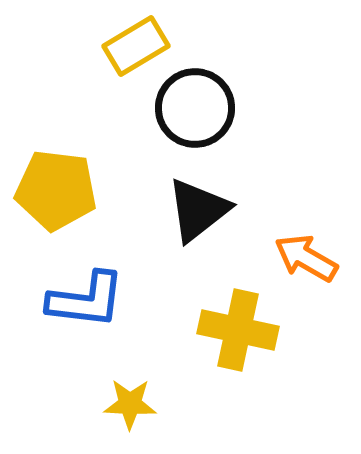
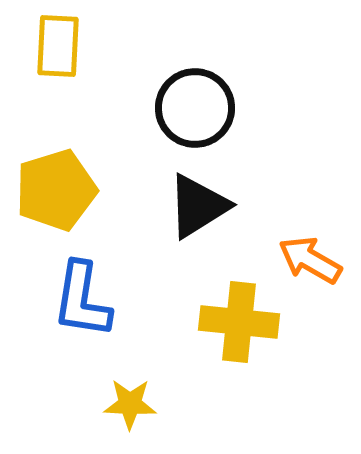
yellow rectangle: moved 78 px left; rotated 56 degrees counterclockwise
yellow pentagon: rotated 24 degrees counterclockwise
black triangle: moved 4 px up; rotated 6 degrees clockwise
orange arrow: moved 4 px right, 2 px down
blue L-shape: moved 4 px left; rotated 92 degrees clockwise
yellow cross: moved 1 px right, 8 px up; rotated 6 degrees counterclockwise
